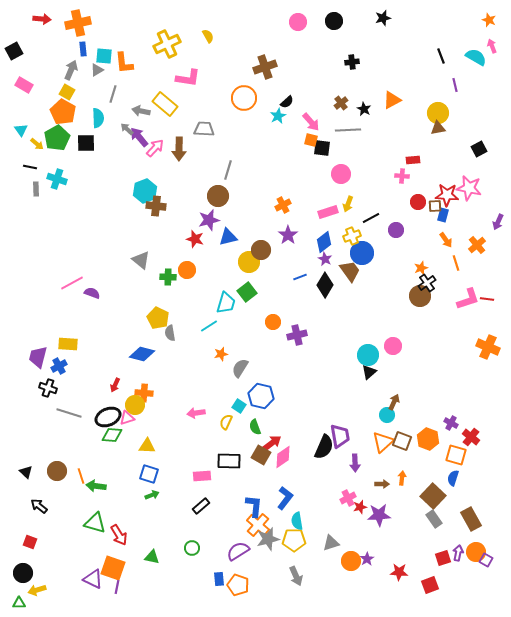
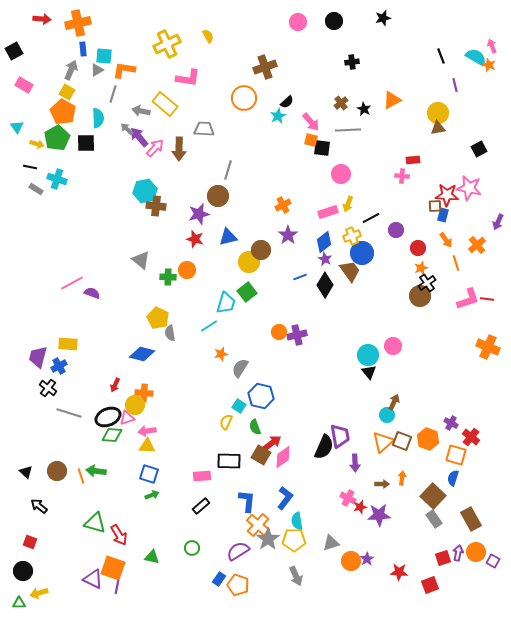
orange star at (489, 20): moved 45 px down
orange L-shape at (124, 63): moved 7 px down; rotated 105 degrees clockwise
cyan triangle at (21, 130): moved 4 px left, 3 px up
yellow arrow at (37, 144): rotated 24 degrees counterclockwise
gray rectangle at (36, 189): rotated 56 degrees counterclockwise
cyan hexagon at (145, 191): rotated 10 degrees clockwise
red circle at (418, 202): moved 46 px down
purple star at (209, 220): moved 10 px left, 6 px up
orange circle at (273, 322): moved 6 px right, 10 px down
black triangle at (369, 372): rotated 28 degrees counterclockwise
black cross at (48, 388): rotated 18 degrees clockwise
pink arrow at (196, 413): moved 49 px left, 18 px down
green arrow at (96, 486): moved 15 px up
pink cross at (348, 498): rotated 35 degrees counterclockwise
blue L-shape at (254, 506): moved 7 px left, 5 px up
gray star at (268, 539): rotated 20 degrees counterclockwise
purple square at (486, 560): moved 7 px right, 1 px down
black circle at (23, 573): moved 2 px up
blue rectangle at (219, 579): rotated 40 degrees clockwise
yellow arrow at (37, 590): moved 2 px right, 3 px down
